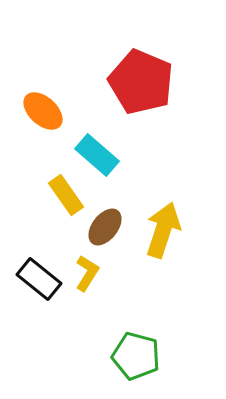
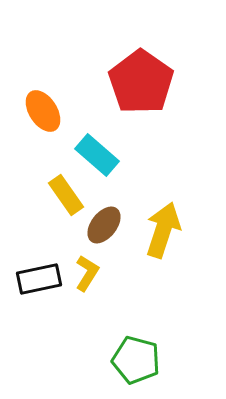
red pentagon: rotated 12 degrees clockwise
orange ellipse: rotated 15 degrees clockwise
brown ellipse: moved 1 px left, 2 px up
black rectangle: rotated 51 degrees counterclockwise
green pentagon: moved 4 px down
